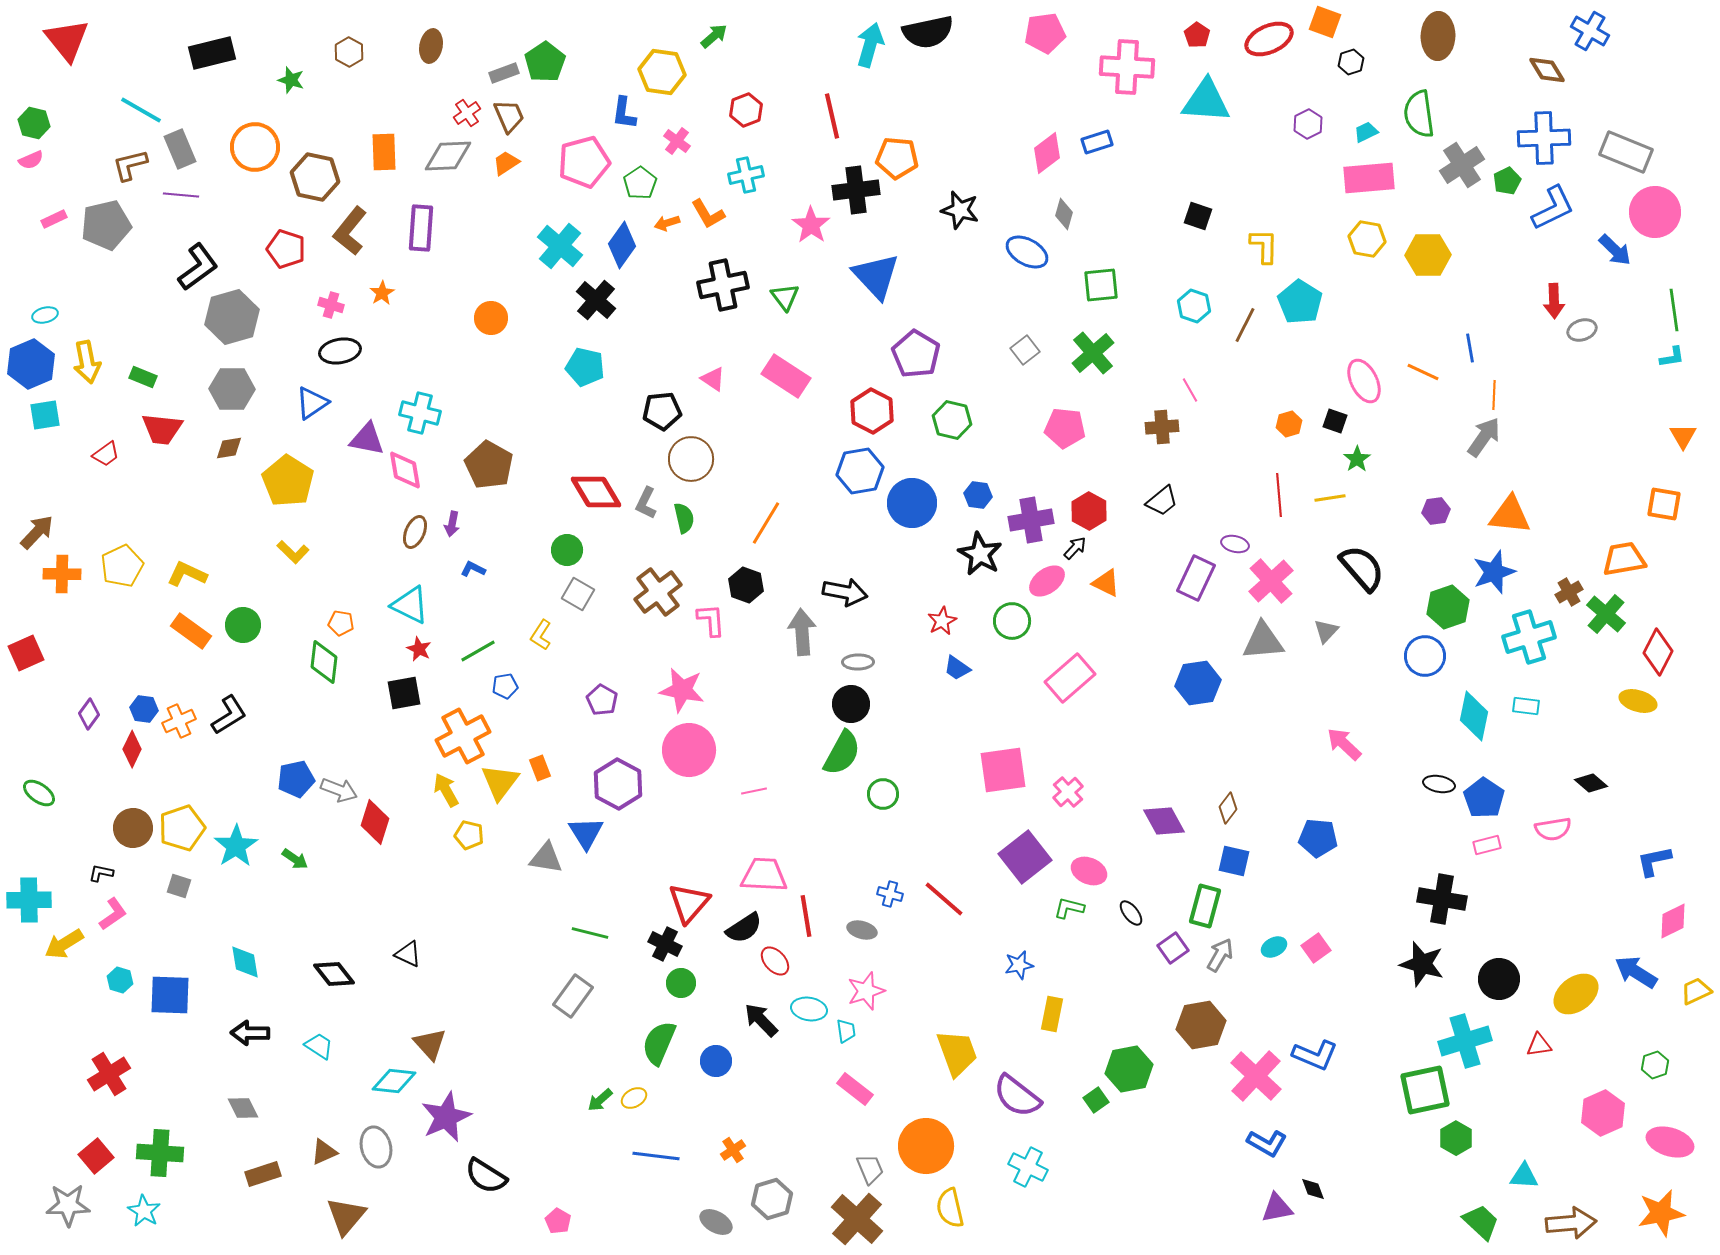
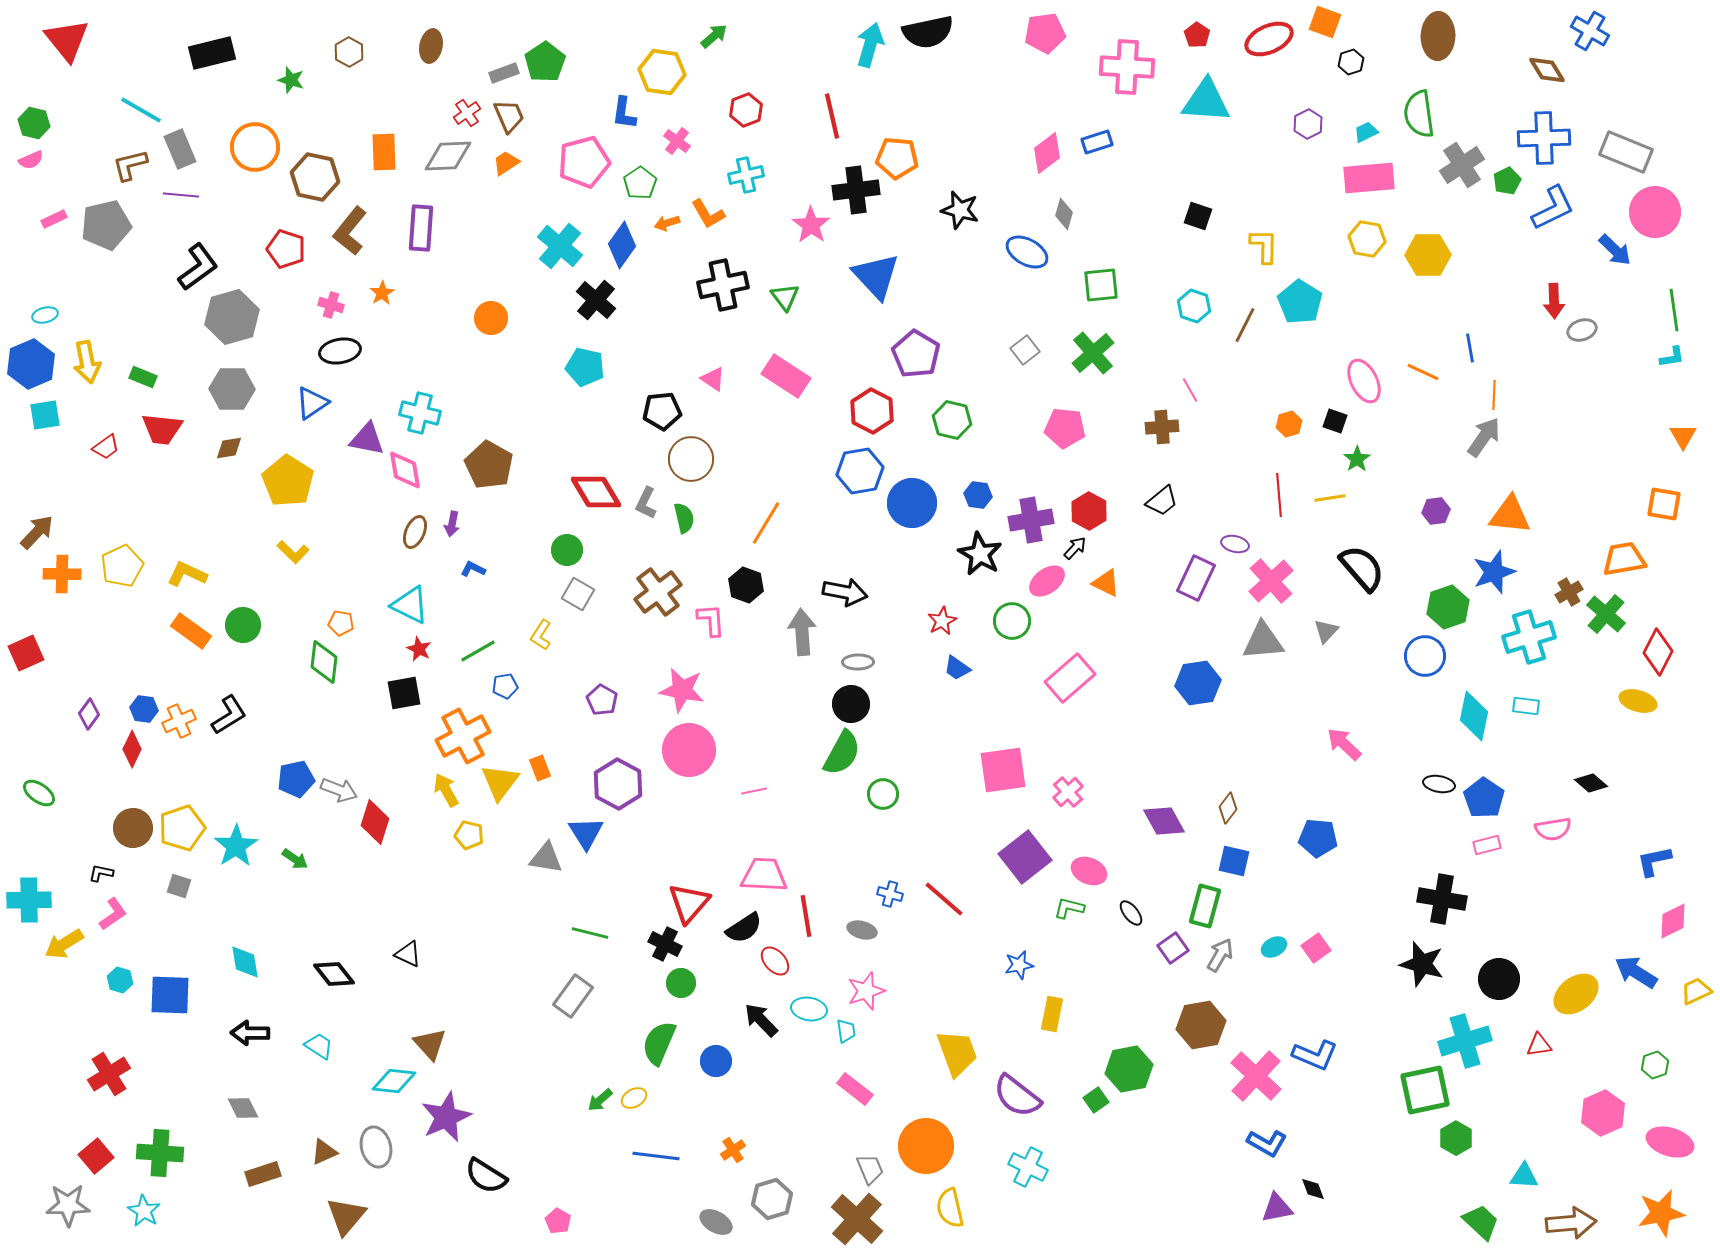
red trapezoid at (106, 454): moved 7 px up
